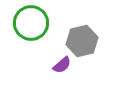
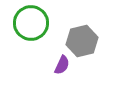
purple semicircle: rotated 24 degrees counterclockwise
